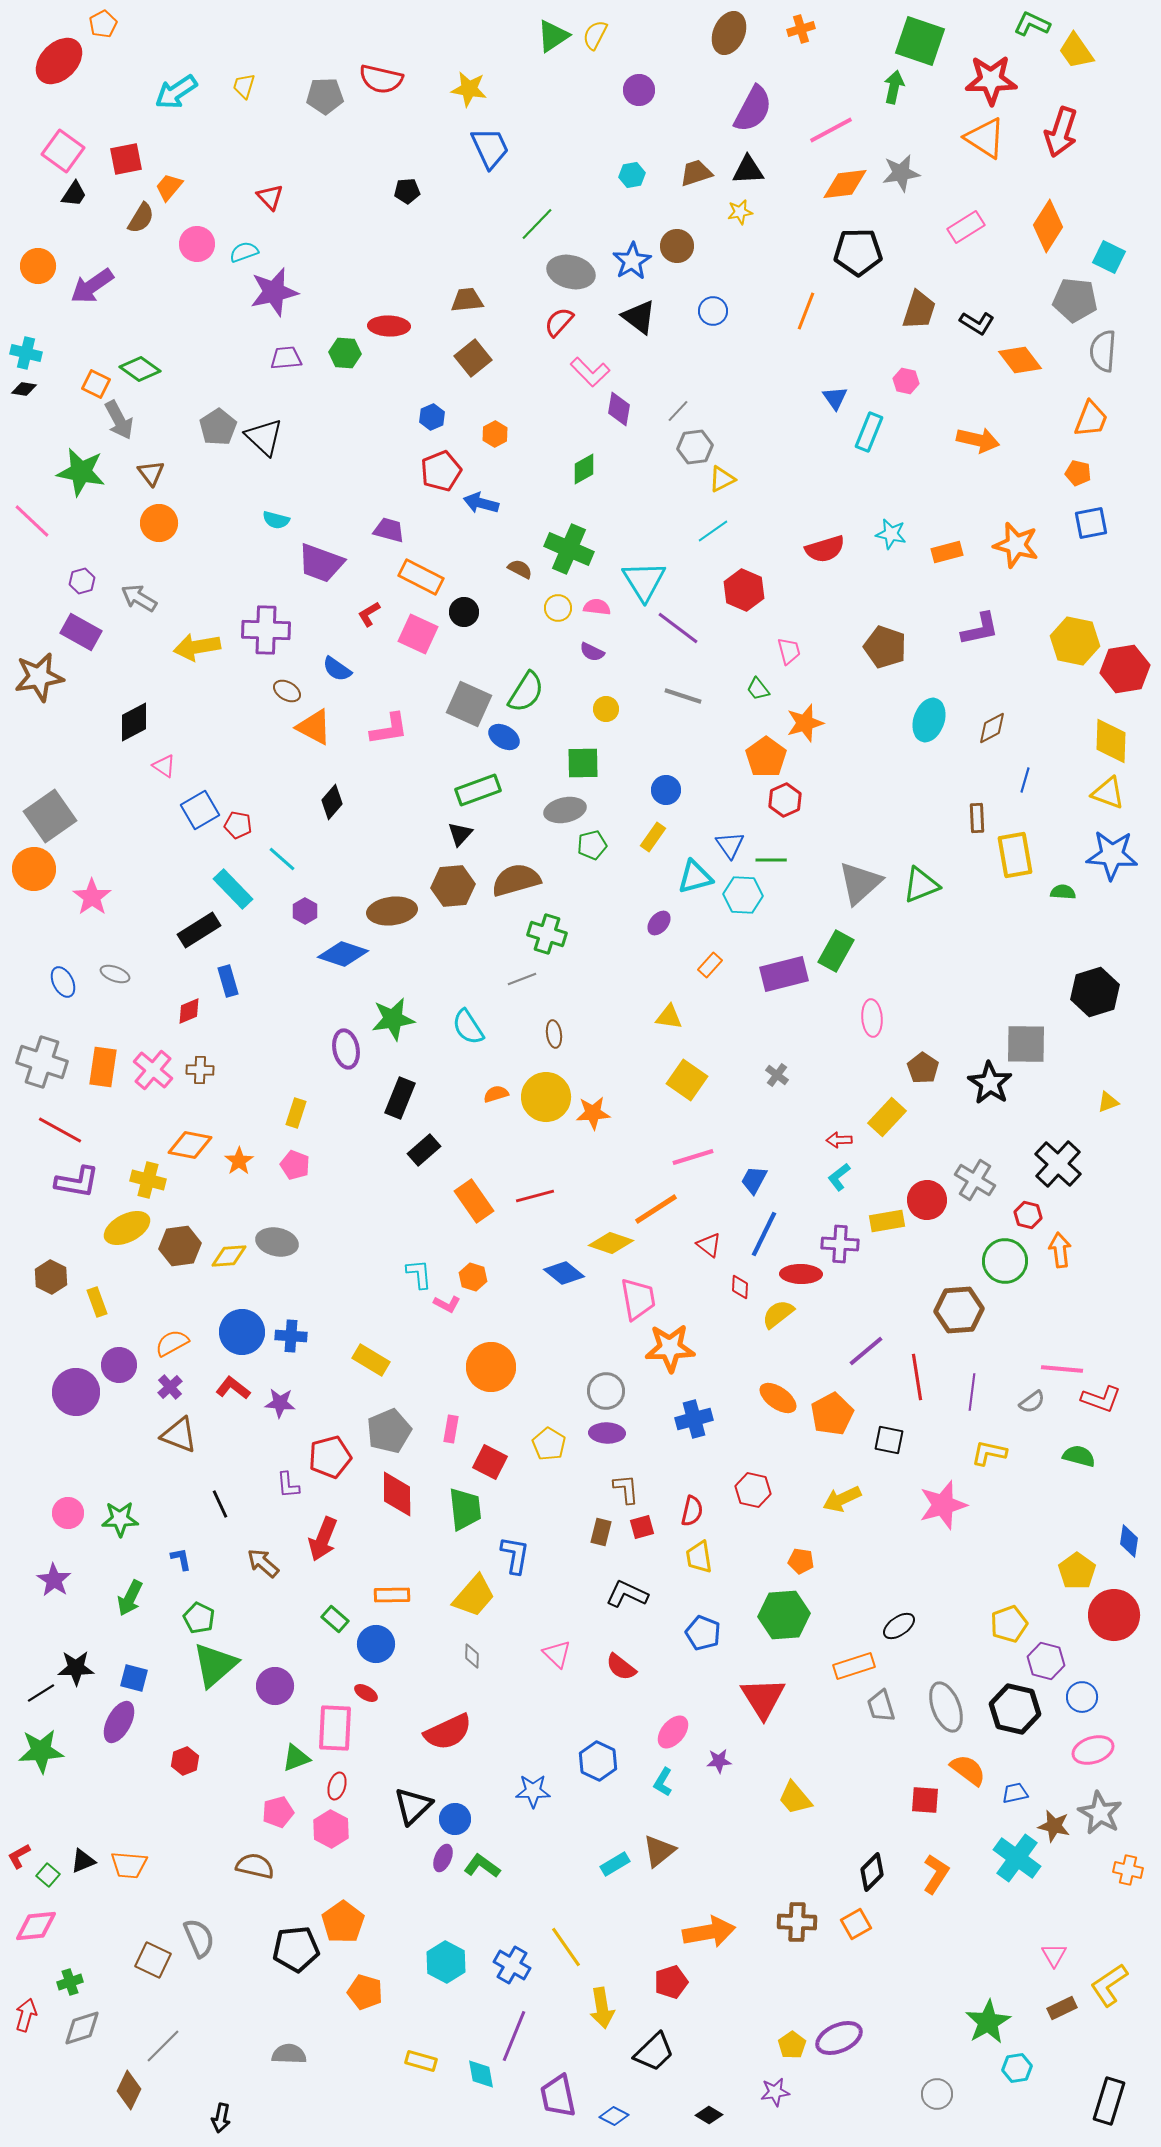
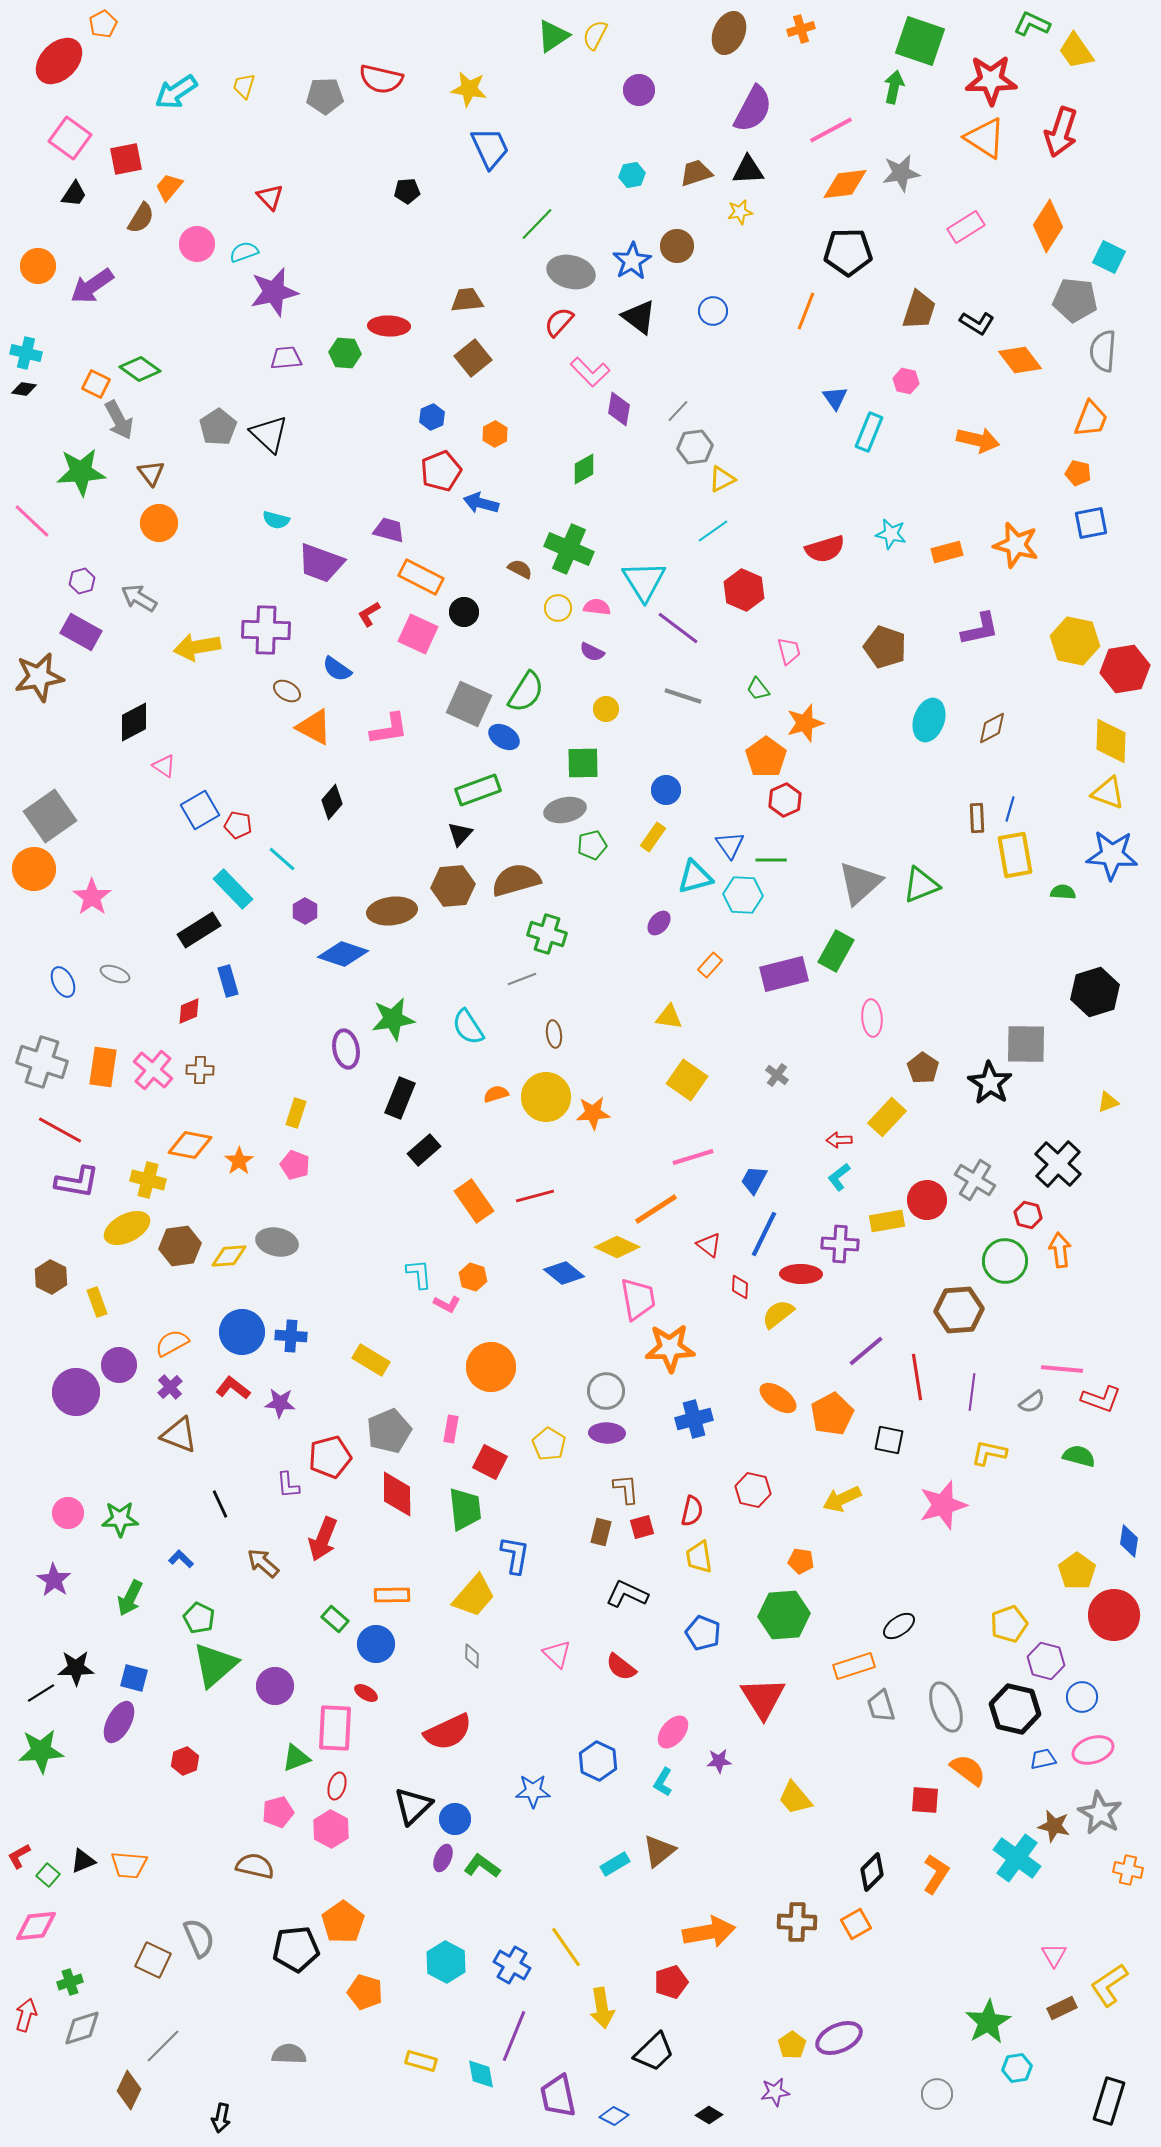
pink square at (63, 151): moved 7 px right, 13 px up
black pentagon at (858, 252): moved 10 px left
black triangle at (264, 437): moved 5 px right, 3 px up
green star at (81, 472): rotated 15 degrees counterclockwise
blue line at (1025, 780): moved 15 px left, 29 px down
yellow diamond at (611, 1243): moved 6 px right, 4 px down; rotated 6 degrees clockwise
blue L-shape at (181, 1559): rotated 35 degrees counterclockwise
blue trapezoid at (1015, 1793): moved 28 px right, 34 px up
